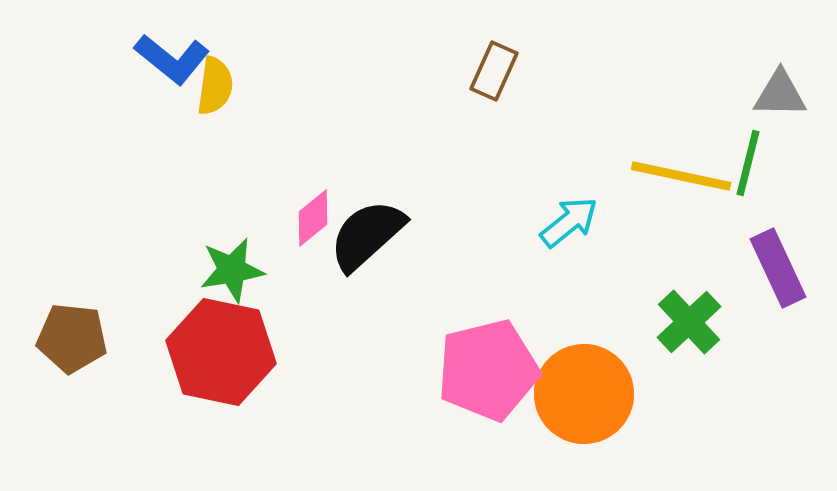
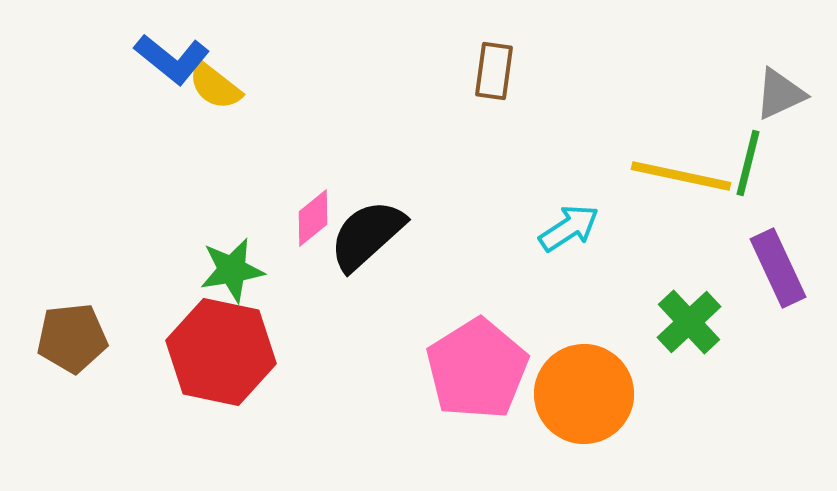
brown rectangle: rotated 16 degrees counterclockwise
yellow semicircle: rotated 120 degrees clockwise
gray triangle: rotated 26 degrees counterclockwise
cyan arrow: moved 6 px down; rotated 6 degrees clockwise
brown pentagon: rotated 12 degrees counterclockwise
pink pentagon: moved 11 px left, 1 px up; rotated 18 degrees counterclockwise
